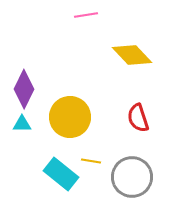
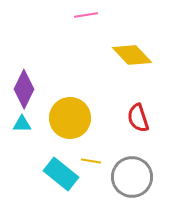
yellow circle: moved 1 px down
